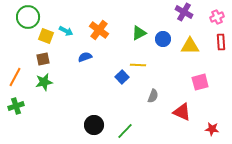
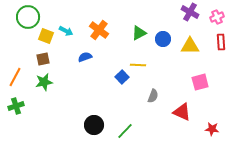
purple cross: moved 6 px right
